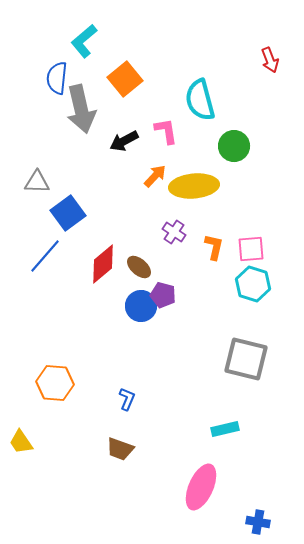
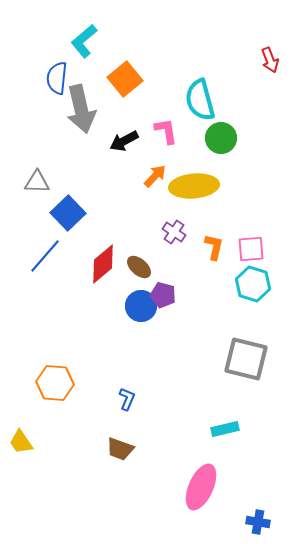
green circle: moved 13 px left, 8 px up
blue square: rotated 8 degrees counterclockwise
